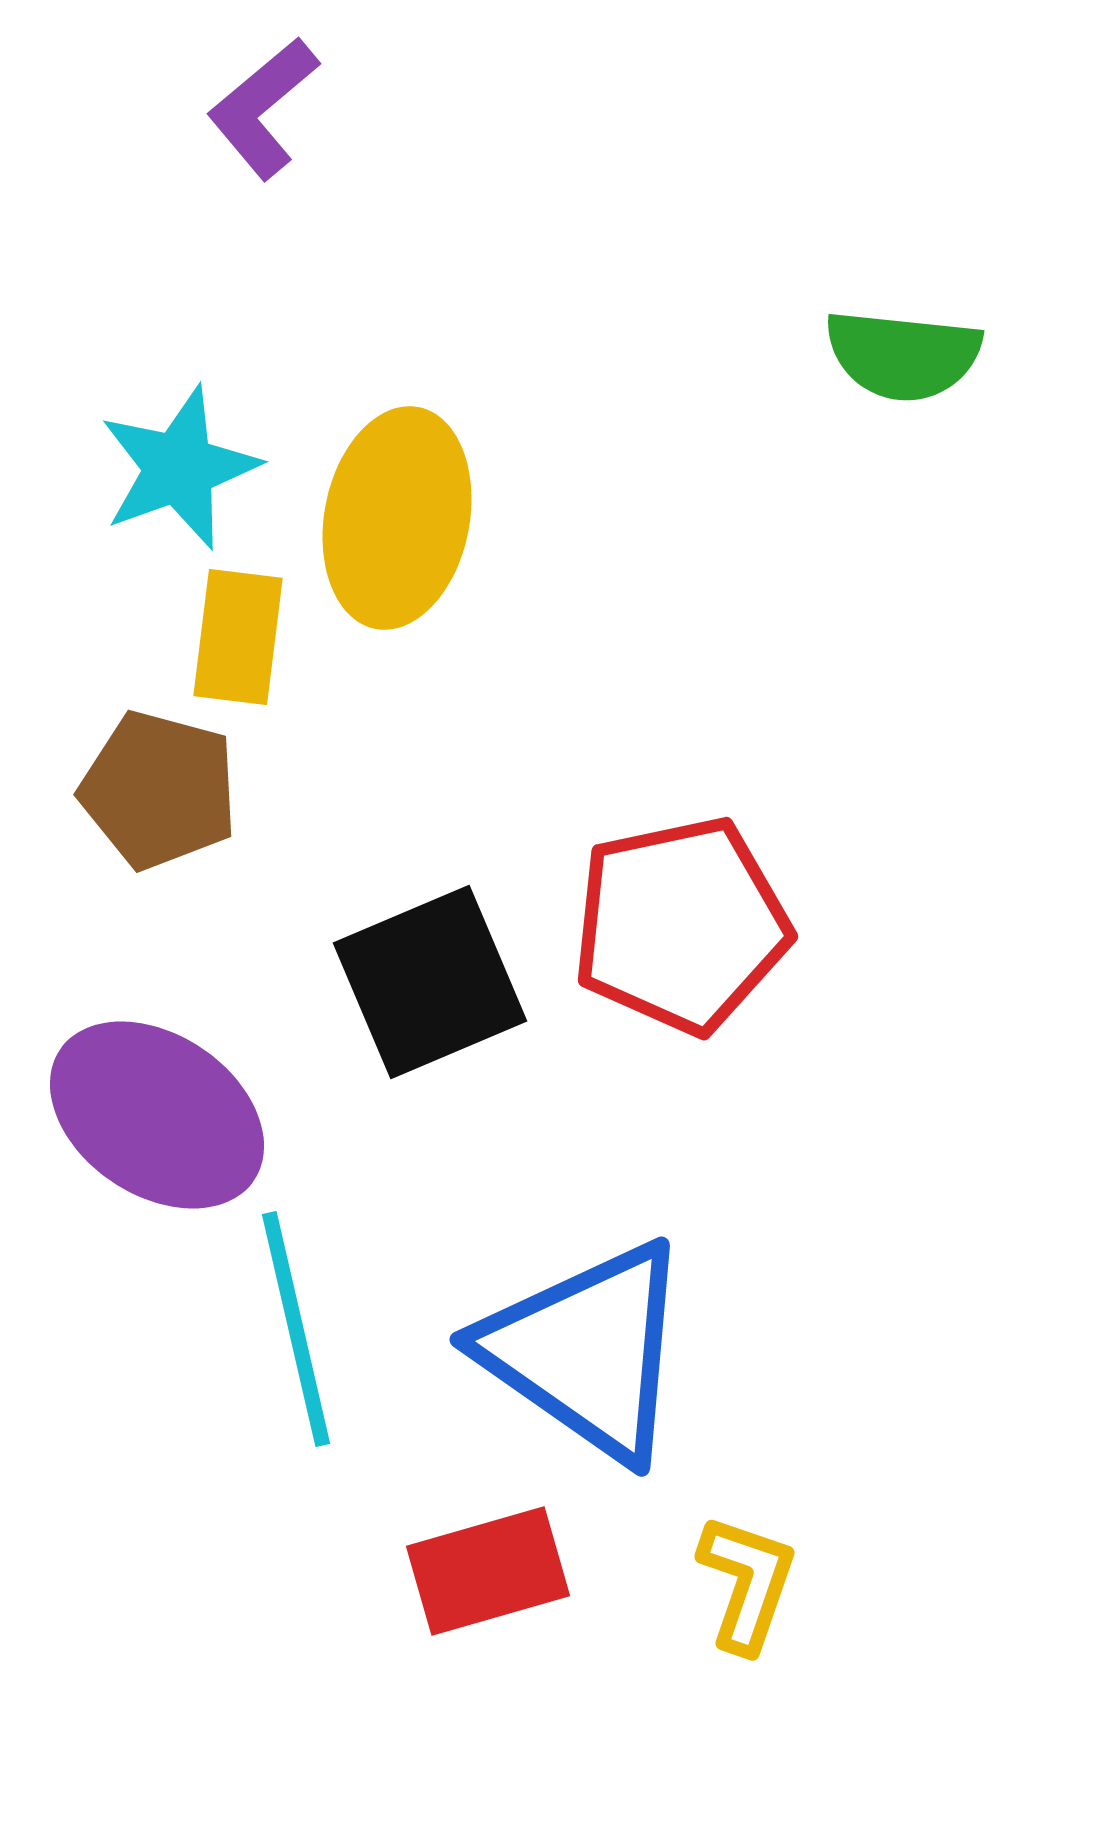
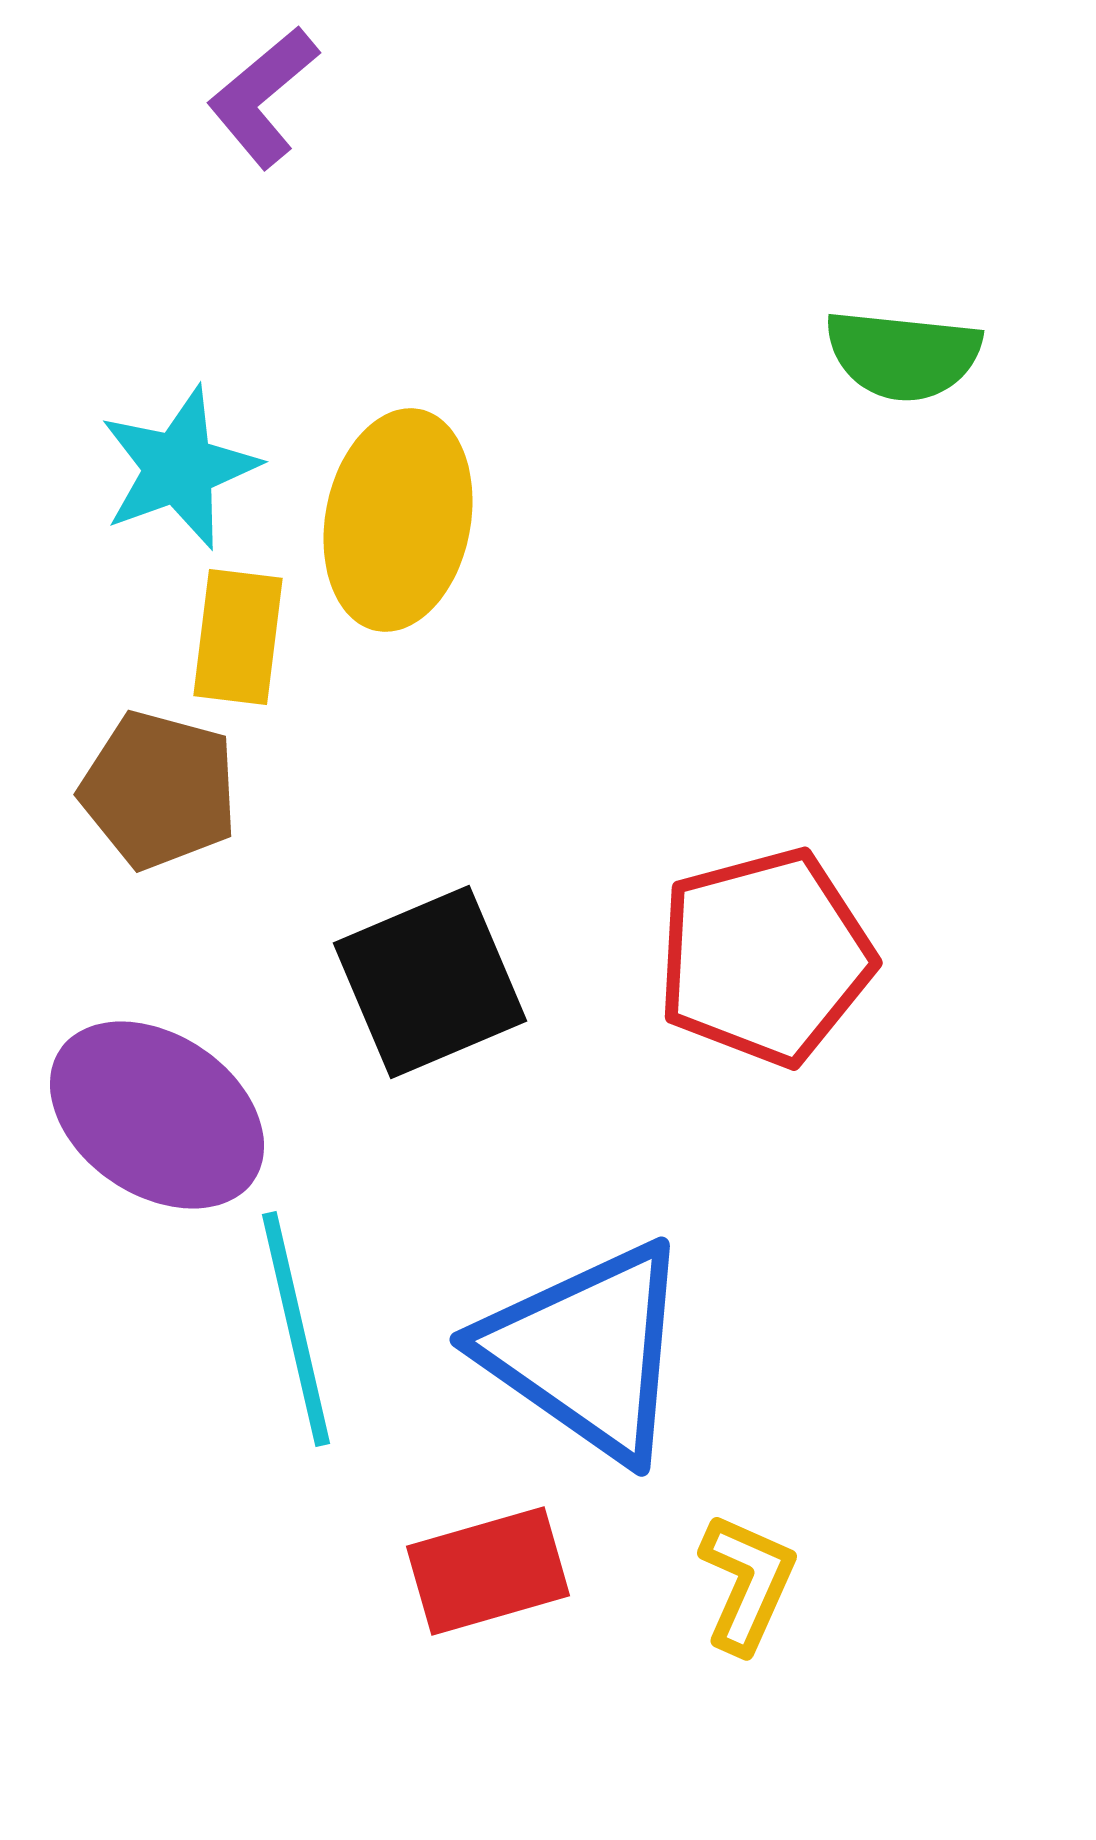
purple L-shape: moved 11 px up
yellow ellipse: moved 1 px right, 2 px down
red pentagon: moved 84 px right, 32 px down; rotated 3 degrees counterclockwise
yellow L-shape: rotated 5 degrees clockwise
